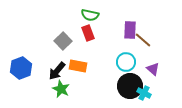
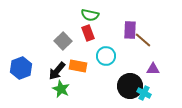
cyan circle: moved 20 px left, 6 px up
purple triangle: rotated 40 degrees counterclockwise
